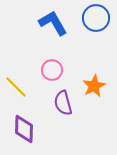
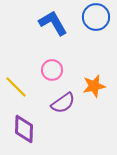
blue circle: moved 1 px up
orange star: rotated 15 degrees clockwise
purple semicircle: rotated 110 degrees counterclockwise
